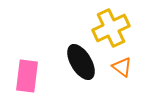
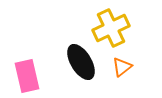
orange triangle: rotated 45 degrees clockwise
pink rectangle: rotated 20 degrees counterclockwise
